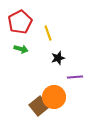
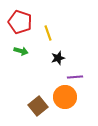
red pentagon: rotated 25 degrees counterclockwise
green arrow: moved 2 px down
orange circle: moved 11 px right
brown square: moved 1 px left
